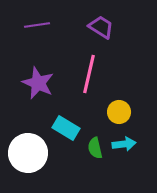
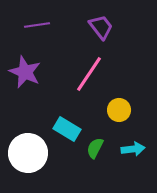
purple trapezoid: rotated 20 degrees clockwise
pink line: rotated 21 degrees clockwise
purple star: moved 13 px left, 11 px up
yellow circle: moved 2 px up
cyan rectangle: moved 1 px right, 1 px down
cyan arrow: moved 9 px right, 5 px down
green semicircle: rotated 40 degrees clockwise
